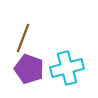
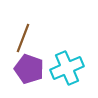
cyan cross: rotated 8 degrees counterclockwise
